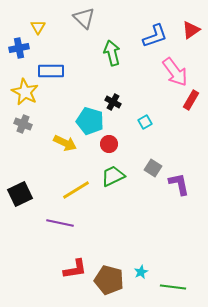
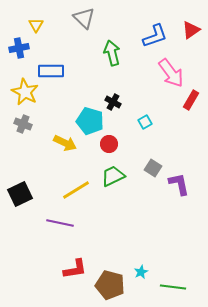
yellow triangle: moved 2 px left, 2 px up
pink arrow: moved 4 px left, 1 px down
brown pentagon: moved 1 px right, 5 px down
